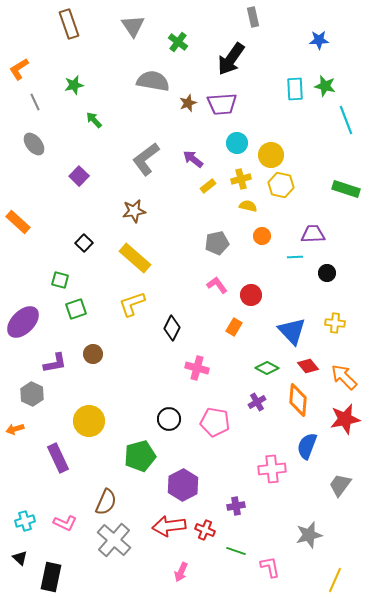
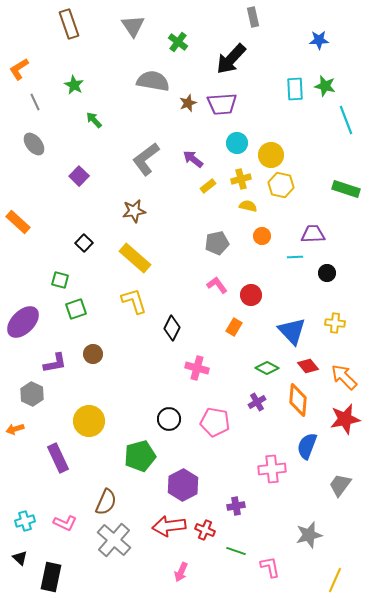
black arrow at (231, 59): rotated 8 degrees clockwise
green star at (74, 85): rotated 30 degrees counterclockwise
yellow L-shape at (132, 304): moved 2 px right, 3 px up; rotated 92 degrees clockwise
